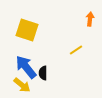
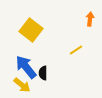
yellow square: moved 4 px right; rotated 20 degrees clockwise
